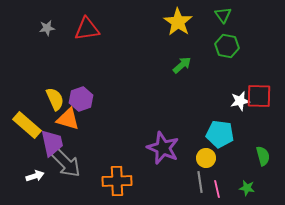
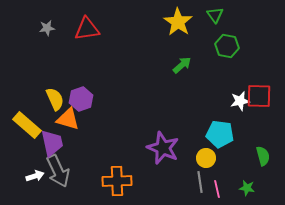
green triangle: moved 8 px left
gray arrow: moved 8 px left, 8 px down; rotated 20 degrees clockwise
